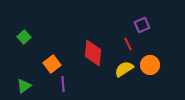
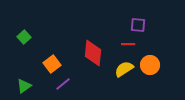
purple square: moved 4 px left; rotated 28 degrees clockwise
red line: rotated 64 degrees counterclockwise
purple line: rotated 56 degrees clockwise
